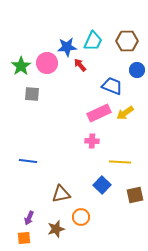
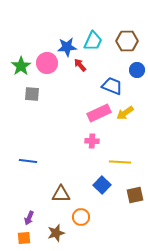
brown triangle: rotated 12 degrees clockwise
brown star: moved 4 px down
